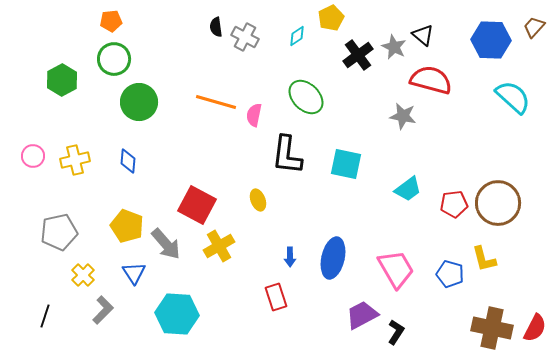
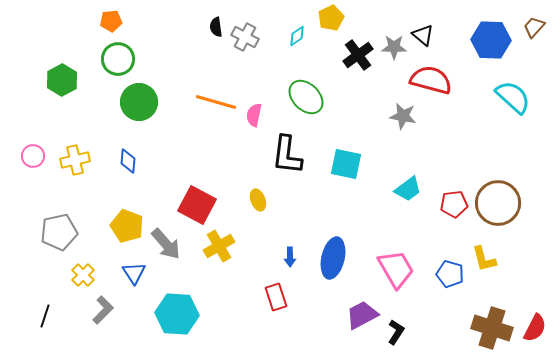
gray star at (394, 47): rotated 25 degrees counterclockwise
green circle at (114, 59): moved 4 px right
brown cross at (492, 328): rotated 6 degrees clockwise
